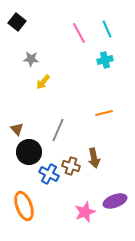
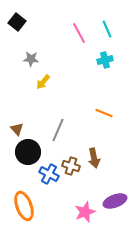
orange line: rotated 36 degrees clockwise
black circle: moved 1 px left
